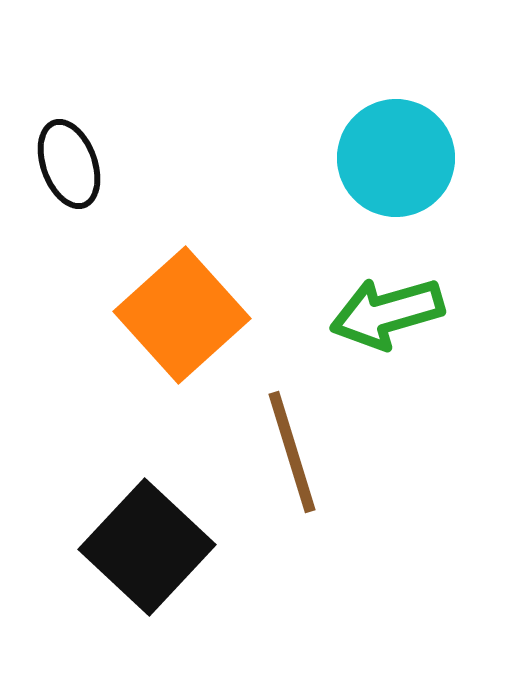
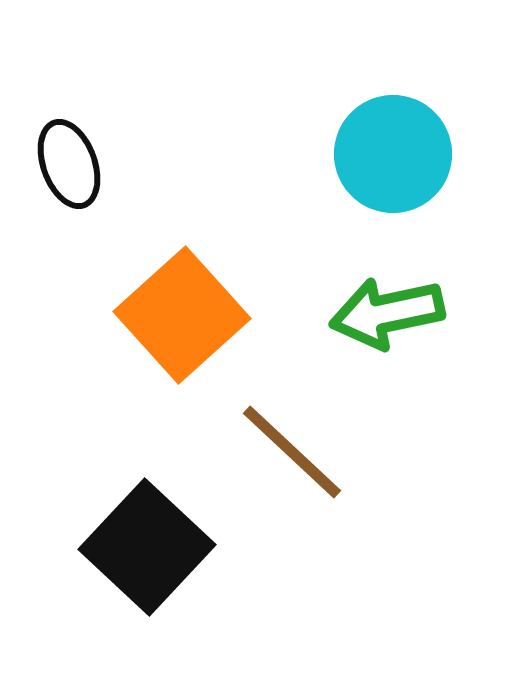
cyan circle: moved 3 px left, 4 px up
green arrow: rotated 4 degrees clockwise
brown line: rotated 30 degrees counterclockwise
